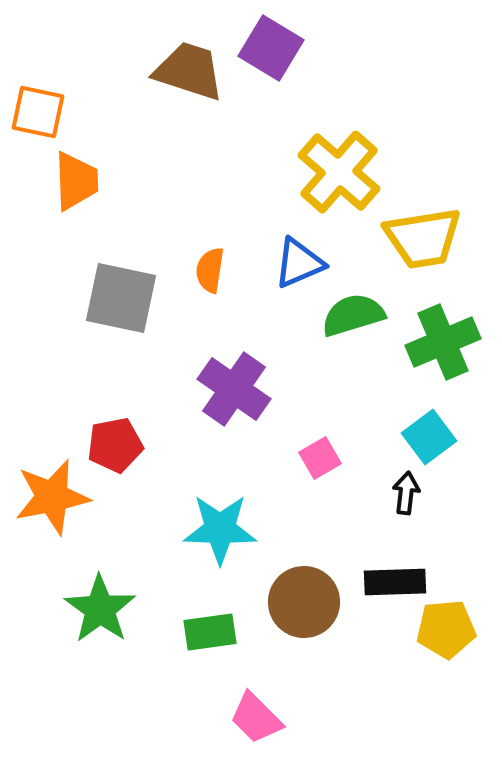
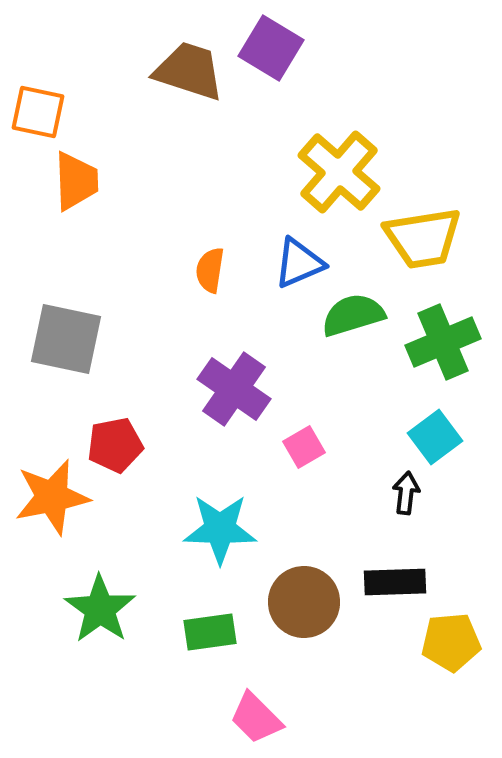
gray square: moved 55 px left, 41 px down
cyan square: moved 6 px right
pink square: moved 16 px left, 11 px up
yellow pentagon: moved 5 px right, 13 px down
